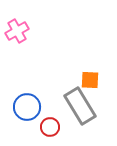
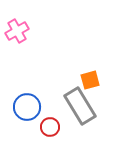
orange square: rotated 18 degrees counterclockwise
